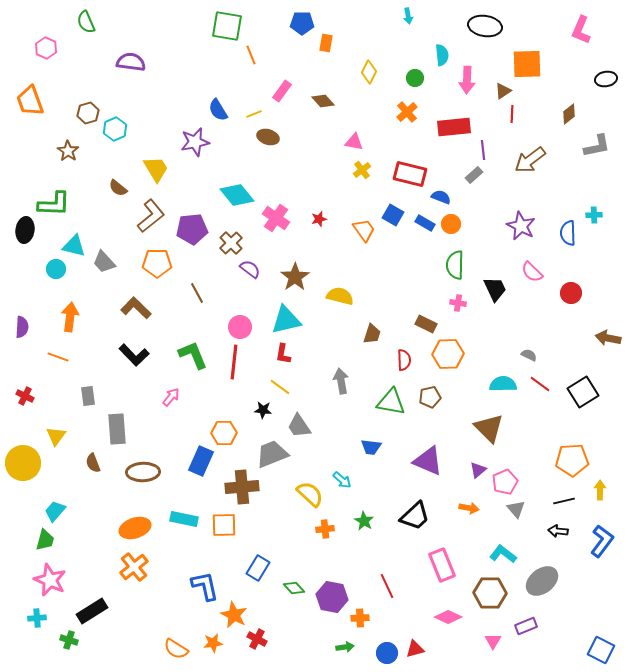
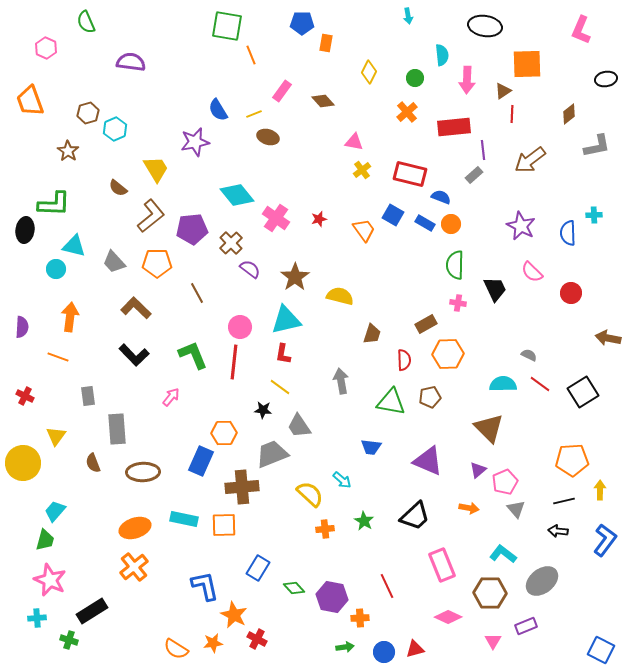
gray trapezoid at (104, 262): moved 10 px right
brown rectangle at (426, 324): rotated 55 degrees counterclockwise
blue L-shape at (602, 541): moved 3 px right, 1 px up
blue circle at (387, 653): moved 3 px left, 1 px up
